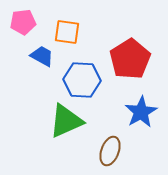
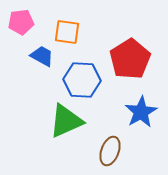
pink pentagon: moved 2 px left
